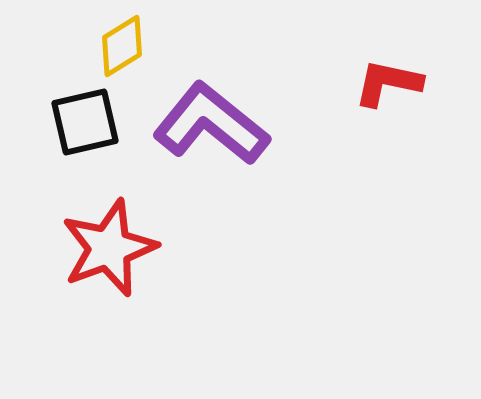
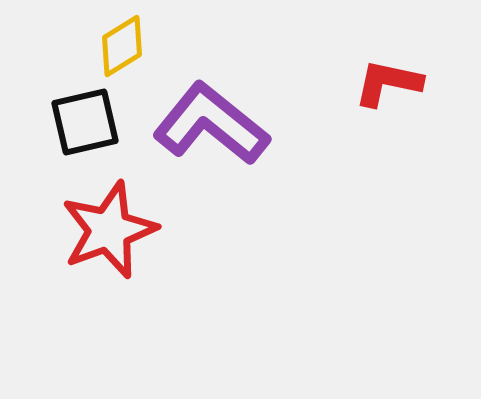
red star: moved 18 px up
